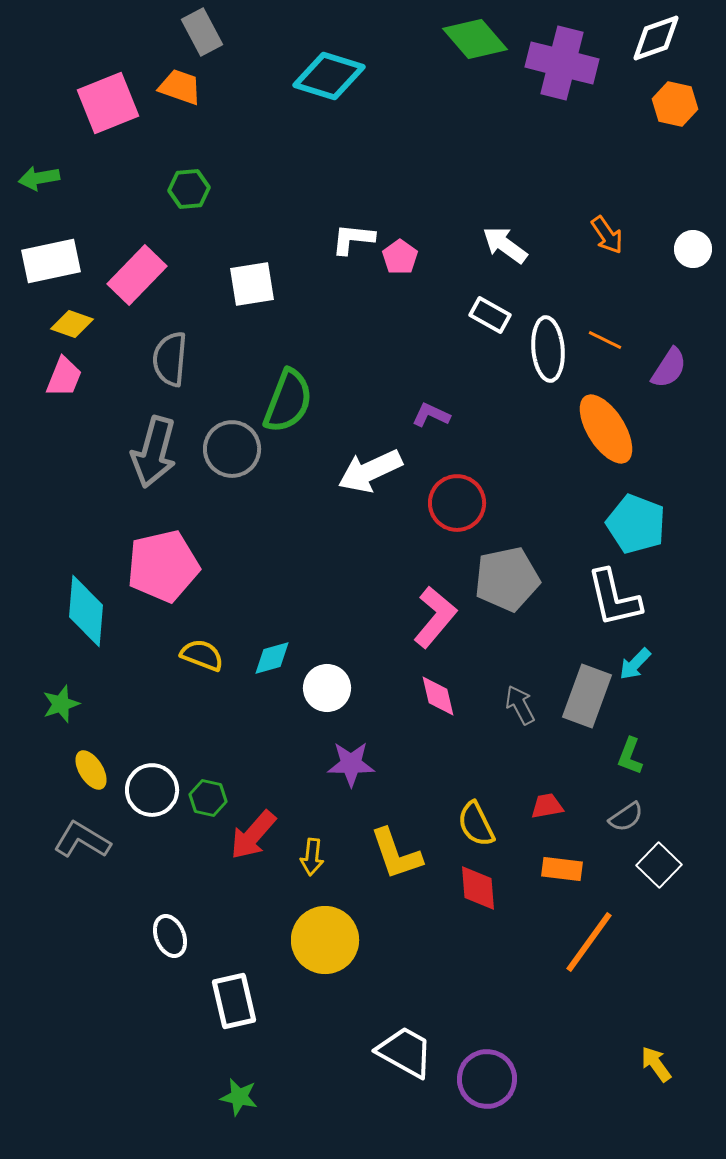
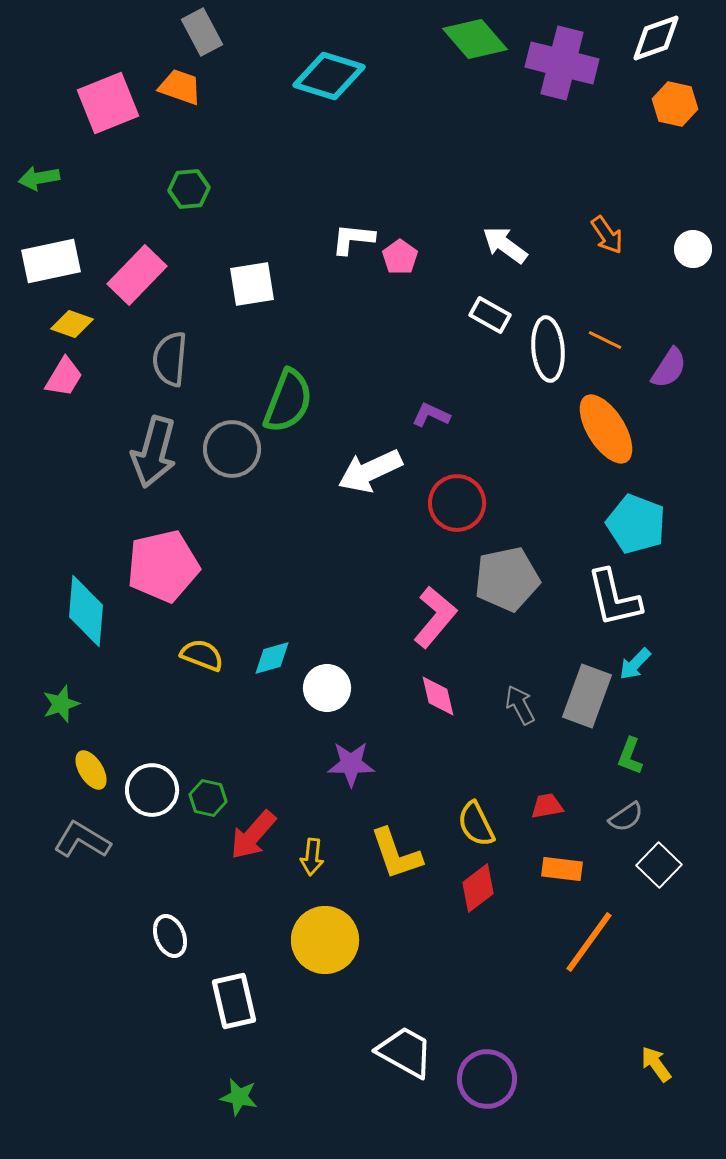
pink trapezoid at (64, 377): rotated 9 degrees clockwise
red diamond at (478, 888): rotated 57 degrees clockwise
